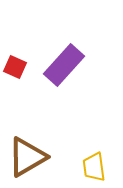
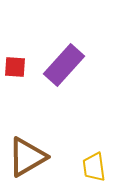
red square: rotated 20 degrees counterclockwise
